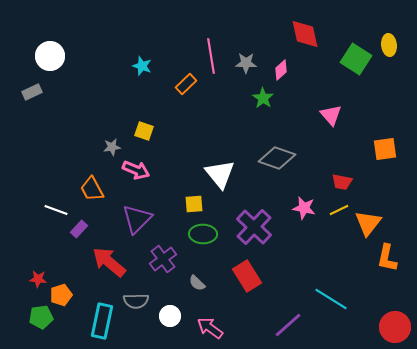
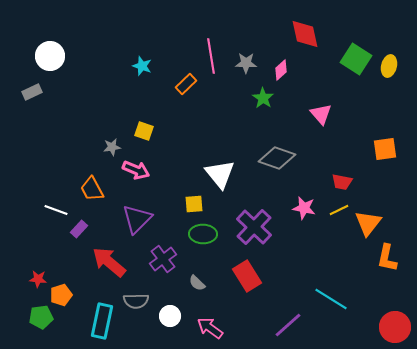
yellow ellipse at (389, 45): moved 21 px down; rotated 20 degrees clockwise
pink triangle at (331, 115): moved 10 px left, 1 px up
